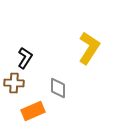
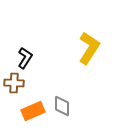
gray diamond: moved 4 px right, 18 px down
